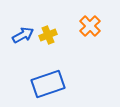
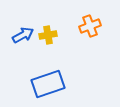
orange cross: rotated 25 degrees clockwise
yellow cross: rotated 12 degrees clockwise
